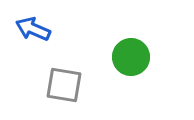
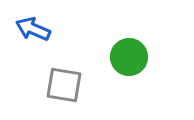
green circle: moved 2 px left
